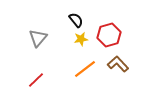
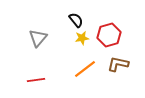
yellow star: moved 1 px right, 1 px up
brown L-shape: rotated 35 degrees counterclockwise
red line: rotated 36 degrees clockwise
